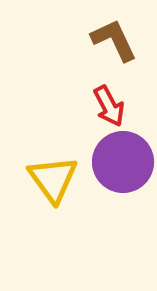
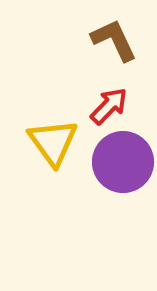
red arrow: rotated 108 degrees counterclockwise
yellow triangle: moved 37 px up
